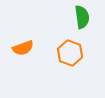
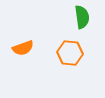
orange hexagon: rotated 15 degrees counterclockwise
